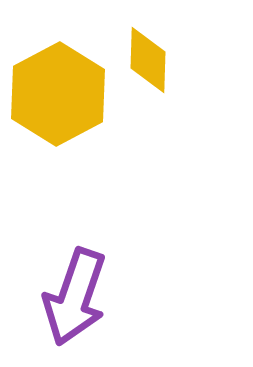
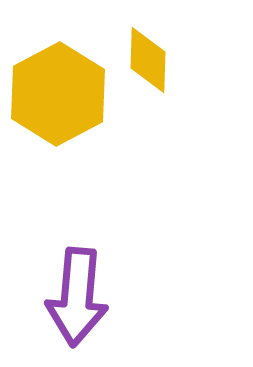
purple arrow: moved 2 px right; rotated 14 degrees counterclockwise
